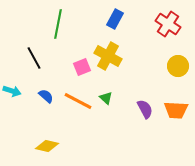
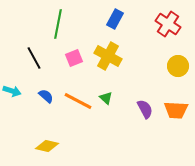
pink square: moved 8 px left, 9 px up
